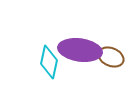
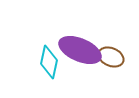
purple ellipse: rotated 15 degrees clockwise
